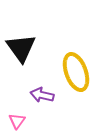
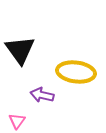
black triangle: moved 1 px left, 2 px down
yellow ellipse: rotated 63 degrees counterclockwise
